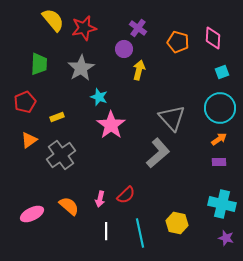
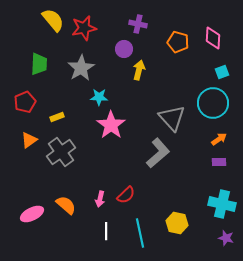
purple cross: moved 4 px up; rotated 24 degrees counterclockwise
cyan star: rotated 18 degrees counterclockwise
cyan circle: moved 7 px left, 5 px up
gray cross: moved 3 px up
orange semicircle: moved 3 px left, 1 px up
